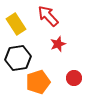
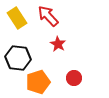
yellow rectangle: moved 1 px right, 6 px up
red star: rotated 21 degrees counterclockwise
black hexagon: rotated 15 degrees clockwise
